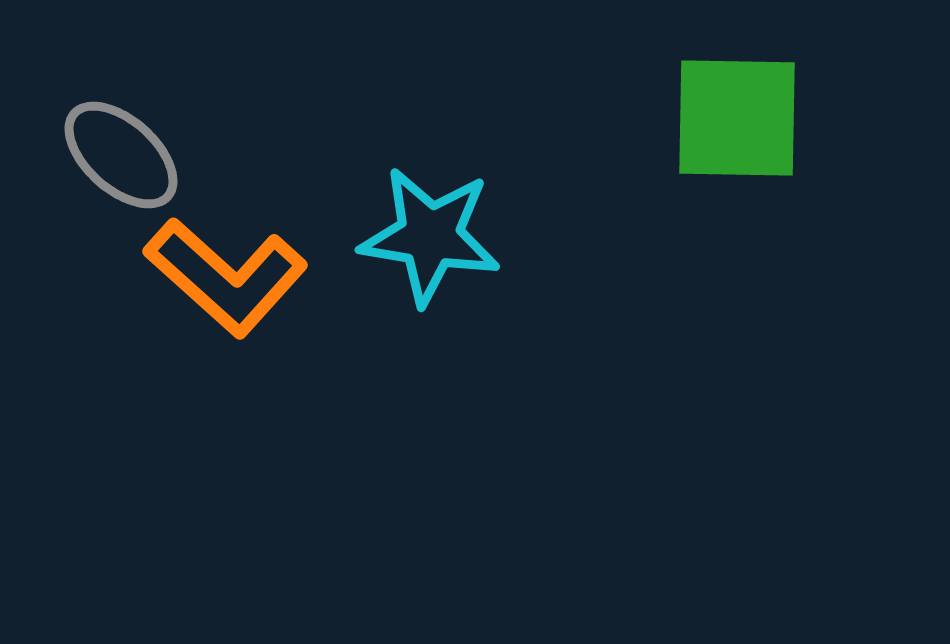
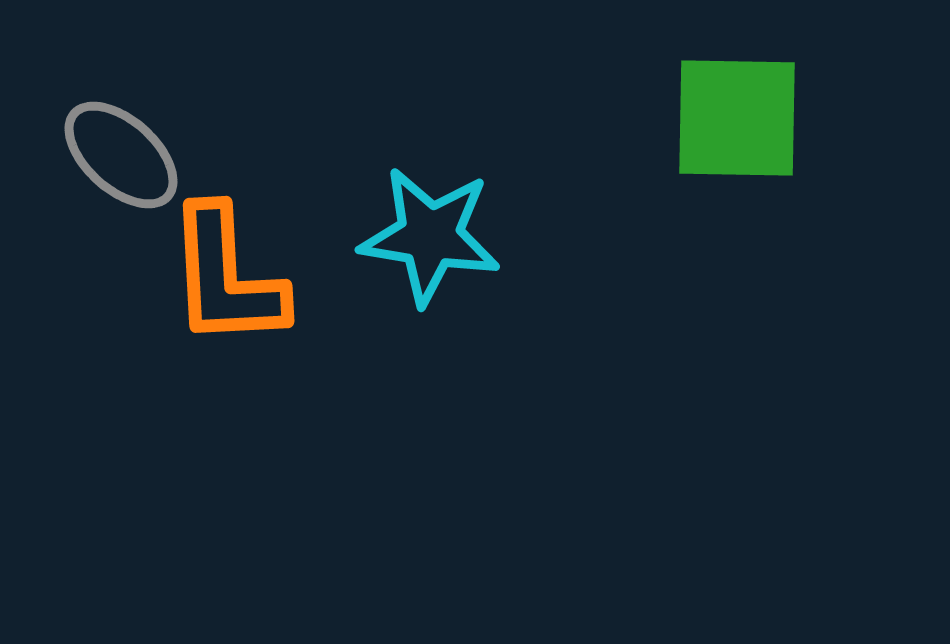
orange L-shape: rotated 45 degrees clockwise
